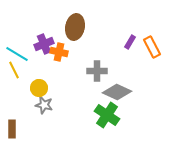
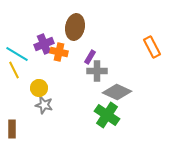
purple rectangle: moved 40 px left, 15 px down
